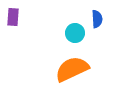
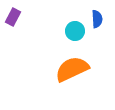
purple rectangle: rotated 24 degrees clockwise
cyan circle: moved 2 px up
